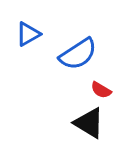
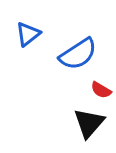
blue triangle: rotated 8 degrees counterclockwise
black triangle: rotated 40 degrees clockwise
